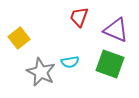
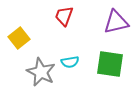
red trapezoid: moved 15 px left, 1 px up
purple triangle: moved 8 px up; rotated 36 degrees counterclockwise
green square: rotated 12 degrees counterclockwise
